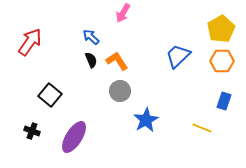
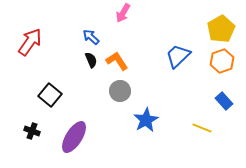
orange hexagon: rotated 20 degrees counterclockwise
blue rectangle: rotated 60 degrees counterclockwise
